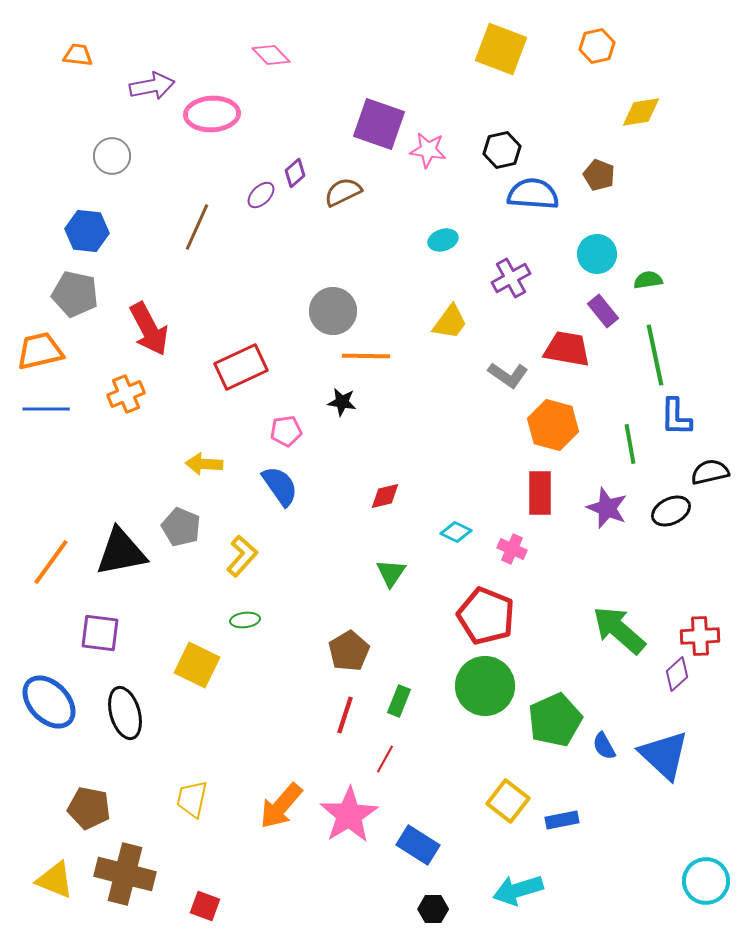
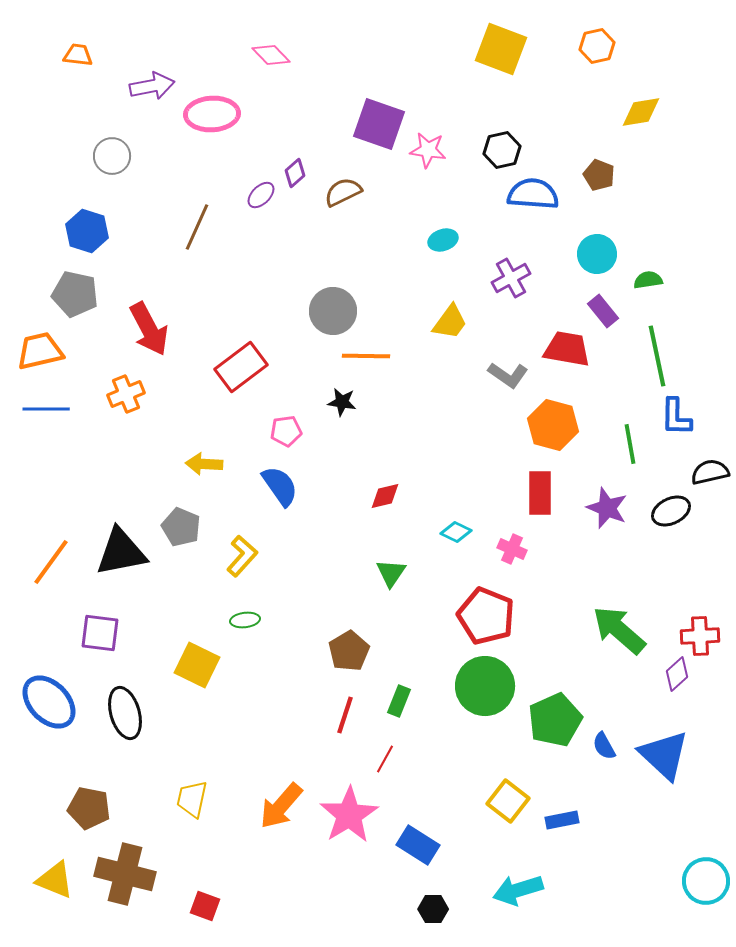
blue hexagon at (87, 231): rotated 12 degrees clockwise
green line at (655, 355): moved 2 px right, 1 px down
red rectangle at (241, 367): rotated 12 degrees counterclockwise
